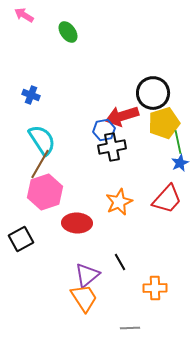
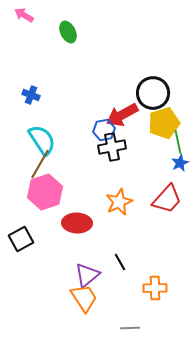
green ellipse: rotated 10 degrees clockwise
red arrow: moved 1 px up; rotated 12 degrees counterclockwise
